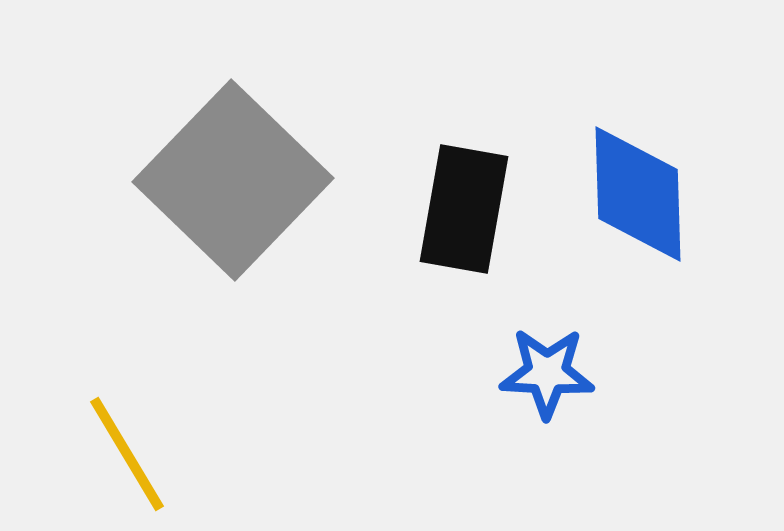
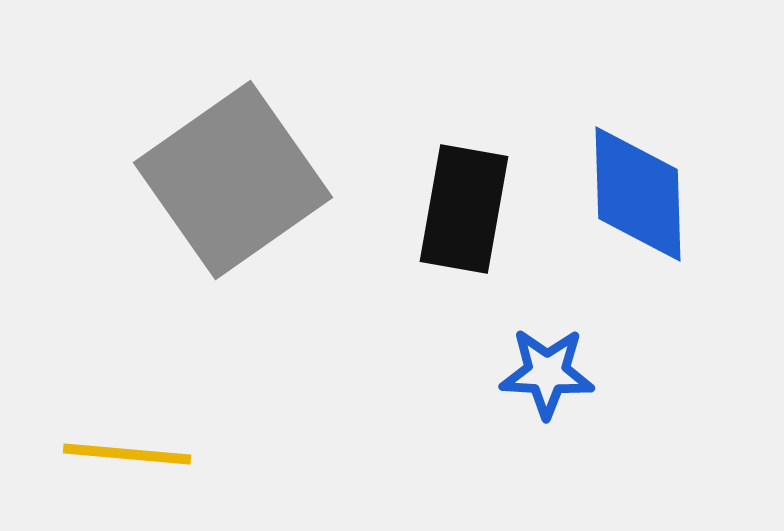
gray square: rotated 11 degrees clockwise
yellow line: rotated 54 degrees counterclockwise
